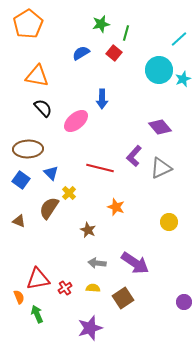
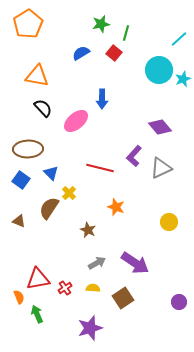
gray arrow: rotated 144 degrees clockwise
purple circle: moved 5 px left
